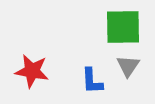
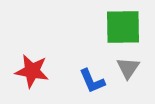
gray triangle: moved 2 px down
blue L-shape: rotated 20 degrees counterclockwise
